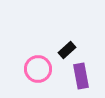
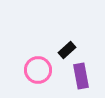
pink circle: moved 1 px down
